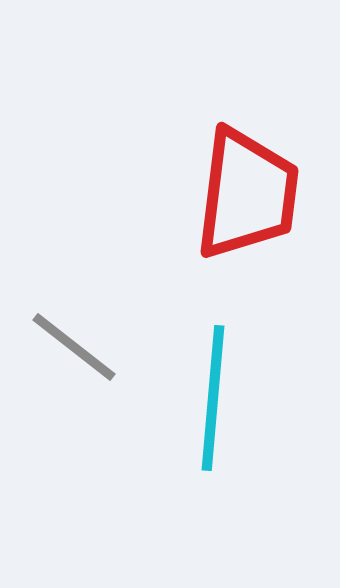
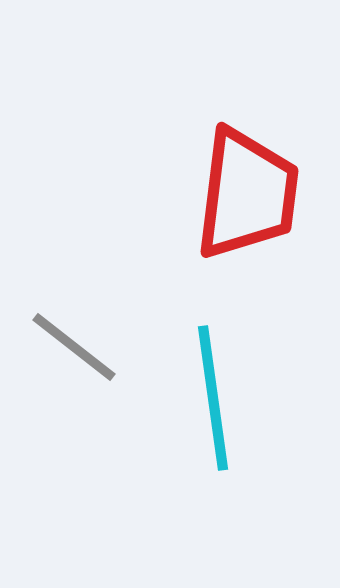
cyan line: rotated 13 degrees counterclockwise
